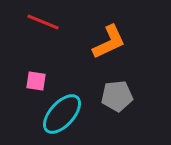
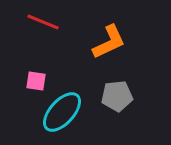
cyan ellipse: moved 2 px up
